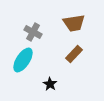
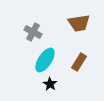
brown trapezoid: moved 5 px right
brown rectangle: moved 5 px right, 8 px down; rotated 12 degrees counterclockwise
cyan ellipse: moved 22 px right
